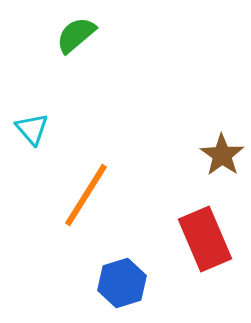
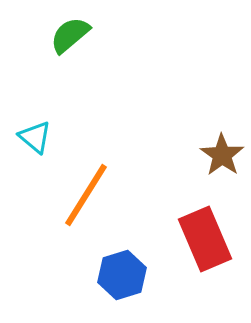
green semicircle: moved 6 px left
cyan triangle: moved 3 px right, 8 px down; rotated 9 degrees counterclockwise
blue hexagon: moved 8 px up
